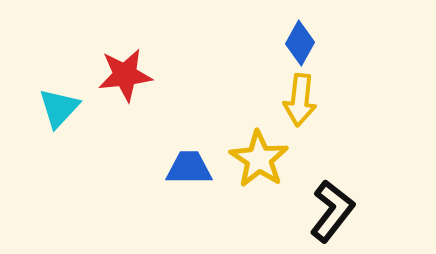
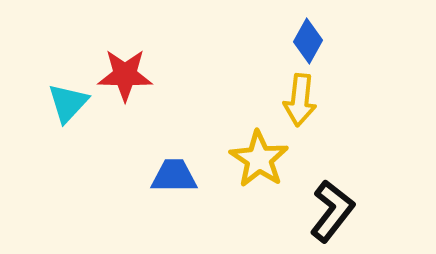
blue diamond: moved 8 px right, 2 px up
red star: rotated 8 degrees clockwise
cyan triangle: moved 9 px right, 5 px up
blue trapezoid: moved 15 px left, 8 px down
